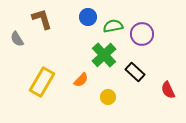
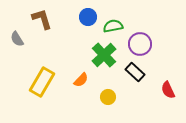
purple circle: moved 2 px left, 10 px down
